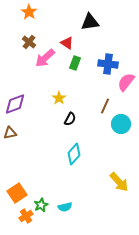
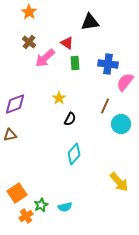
green rectangle: rotated 24 degrees counterclockwise
pink semicircle: moved 1 px left
brown triangle: moved 2 px down
